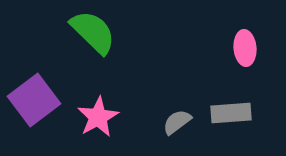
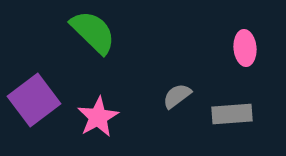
gray rectangle: moved 1 px right, 1 px down
gray semicircle: moved 26 px up
